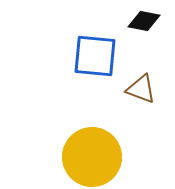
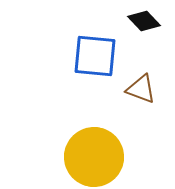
black diamond: rotated 36 degrees clockwise
yellow circle: moved 2 px right
